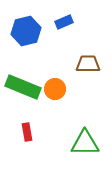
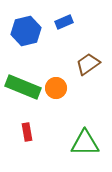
brown trapezoid: rotated 35 degrees counterclockwise
orange circle: moved 1 px right, 1 px up
